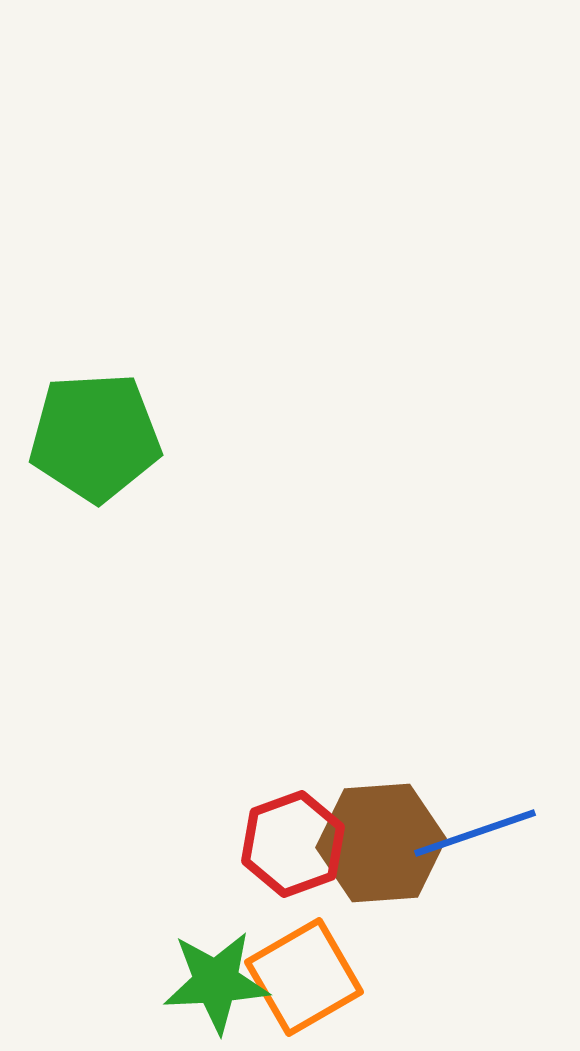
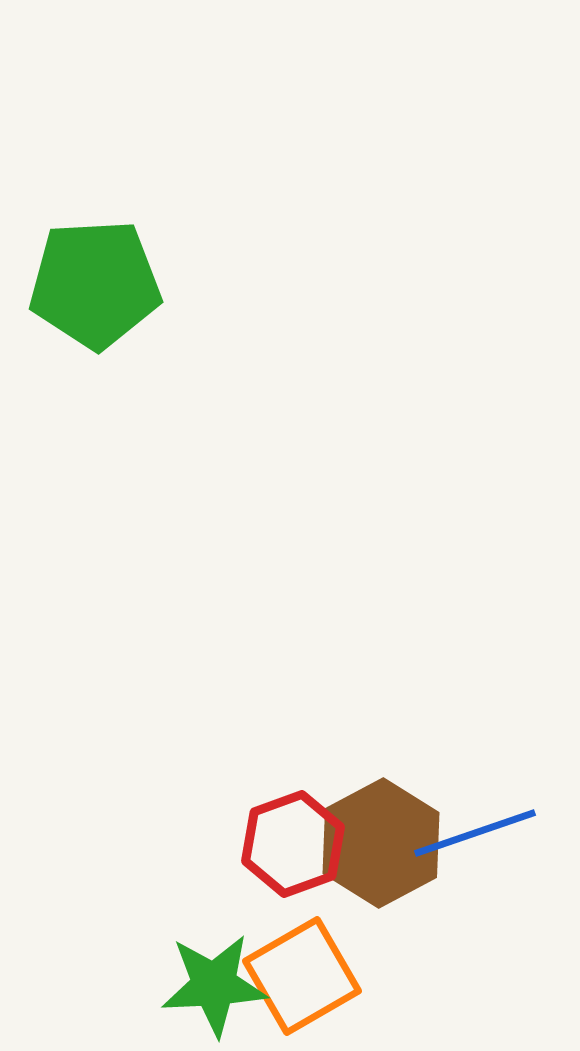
green pentagon: moved 153 px up
brown hexagon: rotated 24 degrees counterclockwise
orange square: moved 2 px left, 1 px up
green star: moved 2 px left, 3 px down
